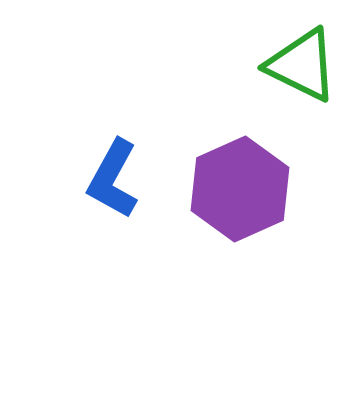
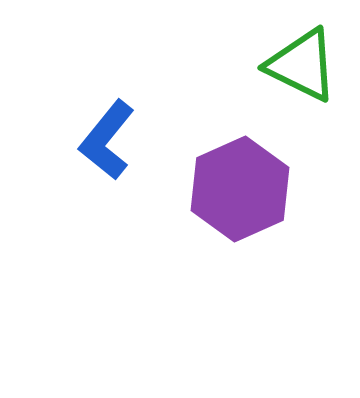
blue L-shape: moved 6 px left, 39 px up; rotated 10 degrees clockwise
